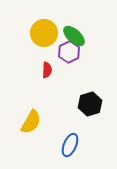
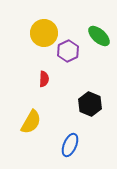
green ellipse: moved 25 px right
purple hexagon: moved 1 px left, 1 px up
red semicircle: moved 3 px left, 9 px down
black hexagon: rotated 20 degrees counterclockwise
